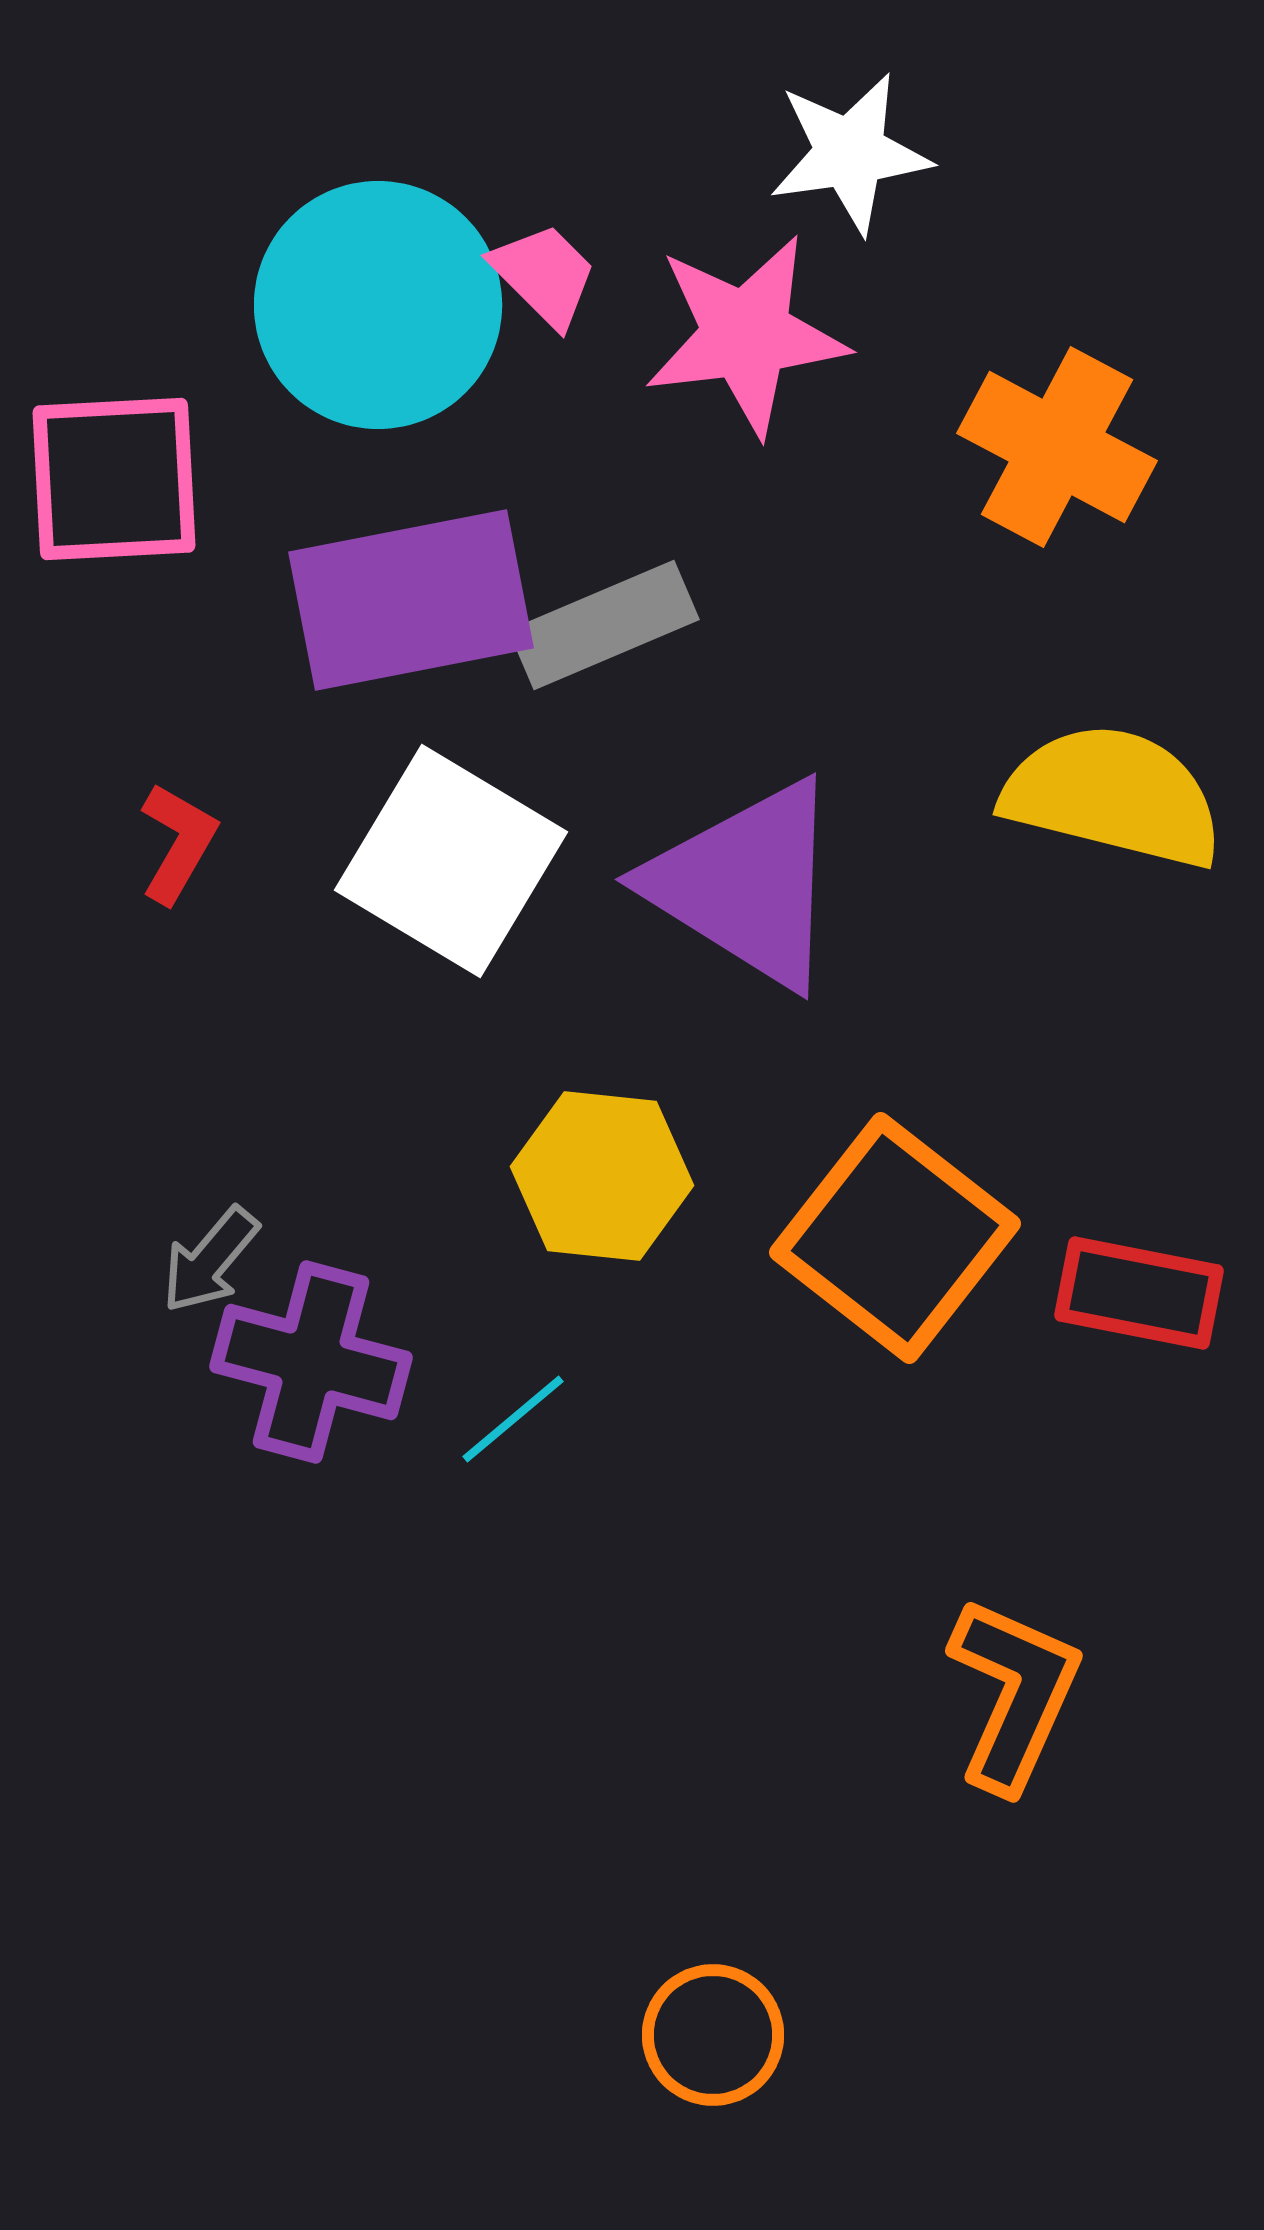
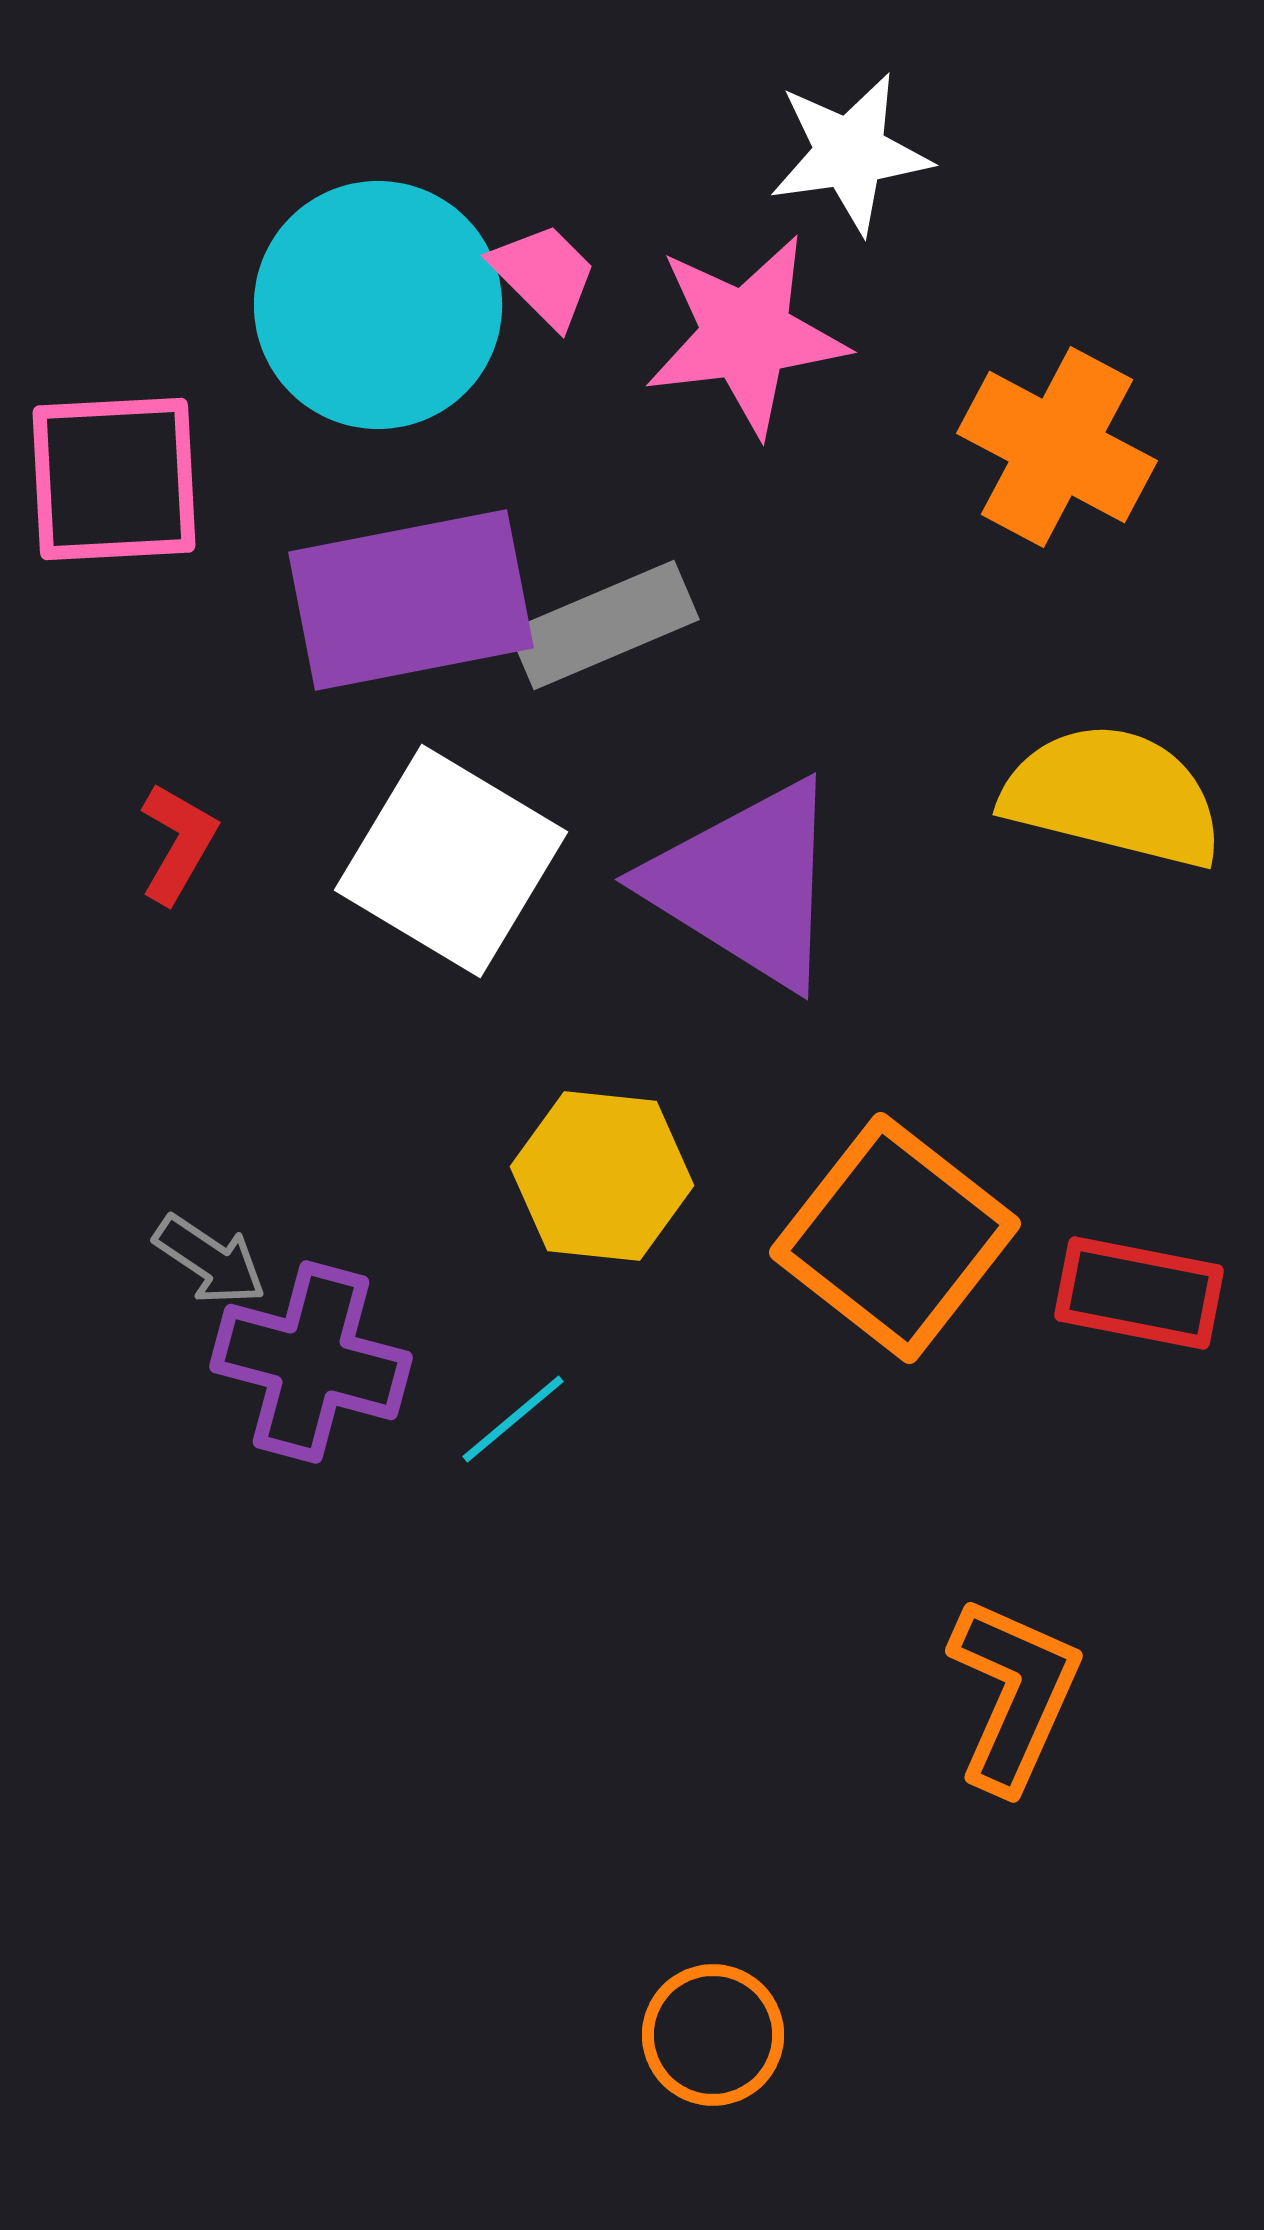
gray arrow: rotated 96 degrees counterclockwise
